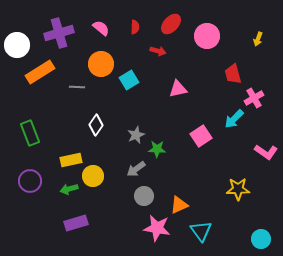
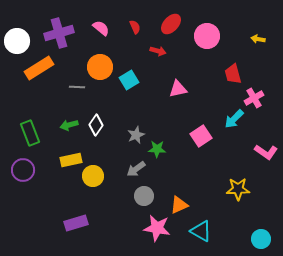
red semicircle: rotated 24 degrees counterclockwise
yellow arrow: rotated 80 degrees clockwise
white circle: moved 4 px up
orange circle: moved 1 px left, 3 px down
orange rectangle: moved 1 px left, 4 px up
purple circle: moved 7 px left, 11 px up
green arrow: moved 64 px up
cyan triangle: rotated 25 degrees counterclockwise
